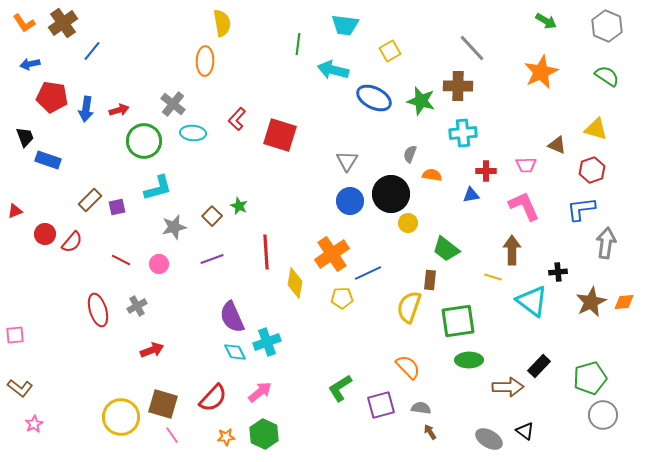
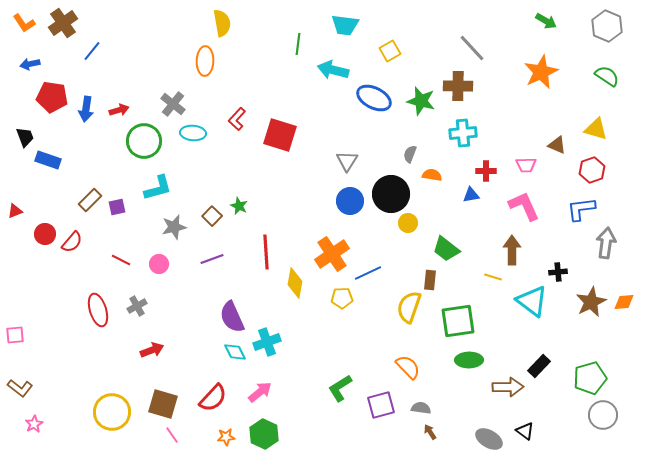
yellow circle at (121, 417): moved 9 px left, 5 px up
